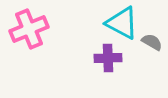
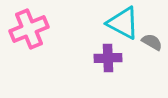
cyan triangle: moved 1 px right
